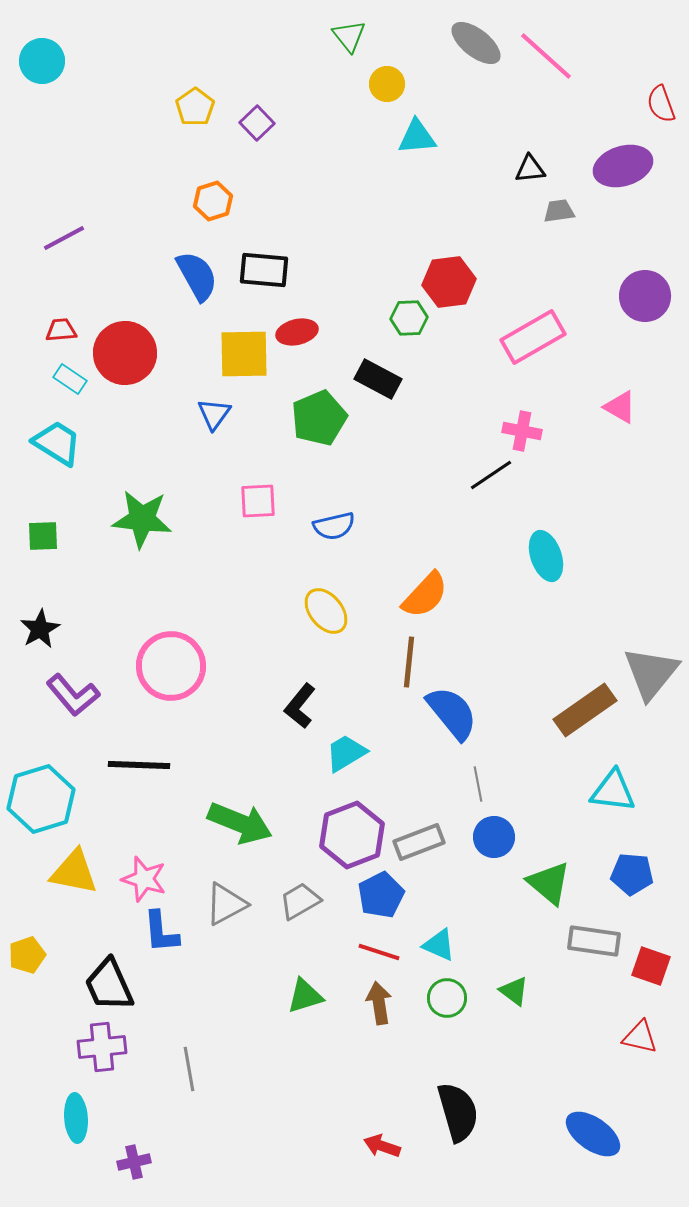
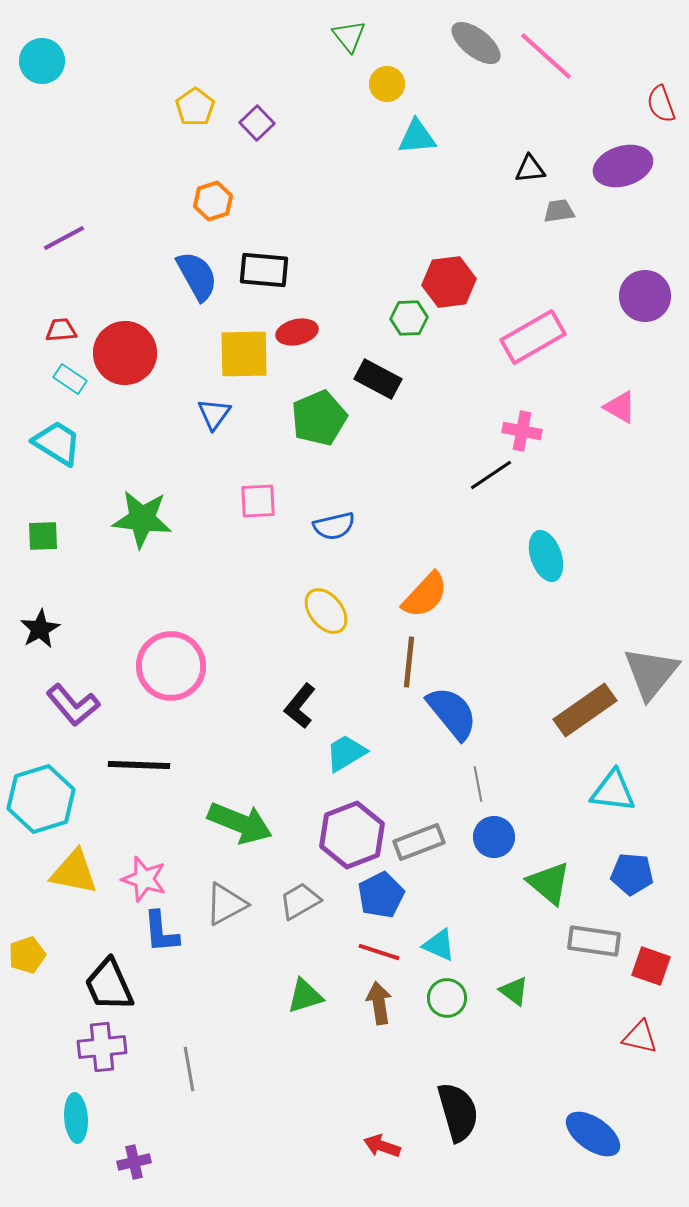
purple L-shape at (73, 695): moved 10 px down
